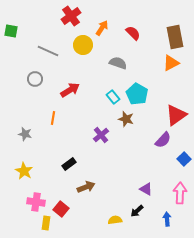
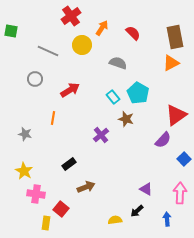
yellow circle: moved 1 px left
cyan pentagon: moved 1 px right, 1 px up
pink cross: moved 8 px up
